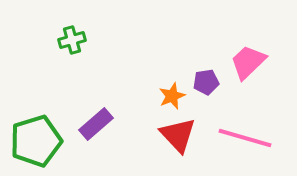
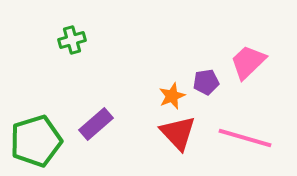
red triangle: moved 2 px up
